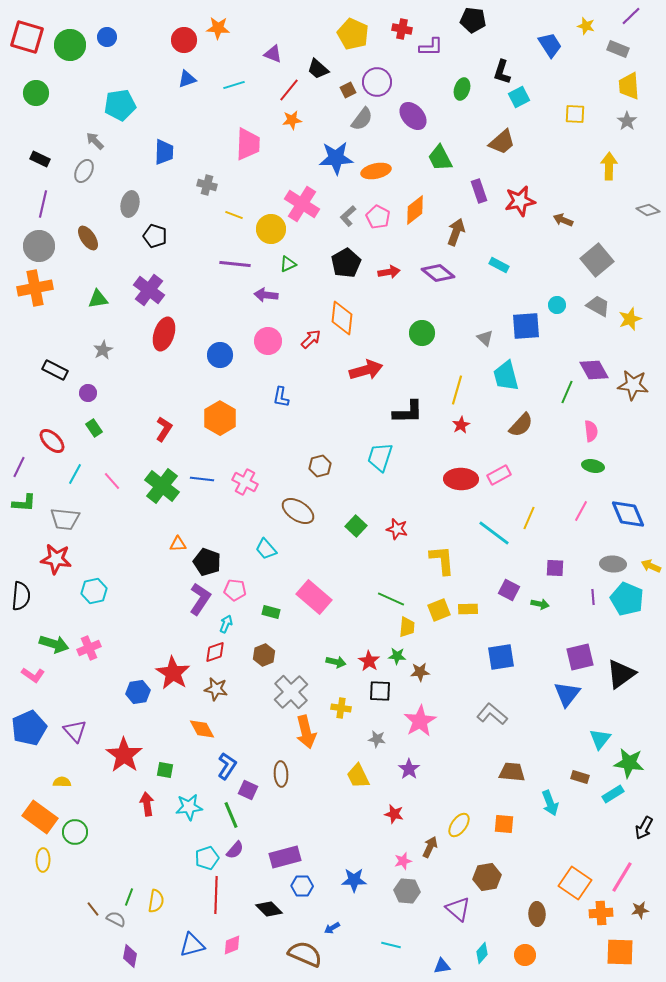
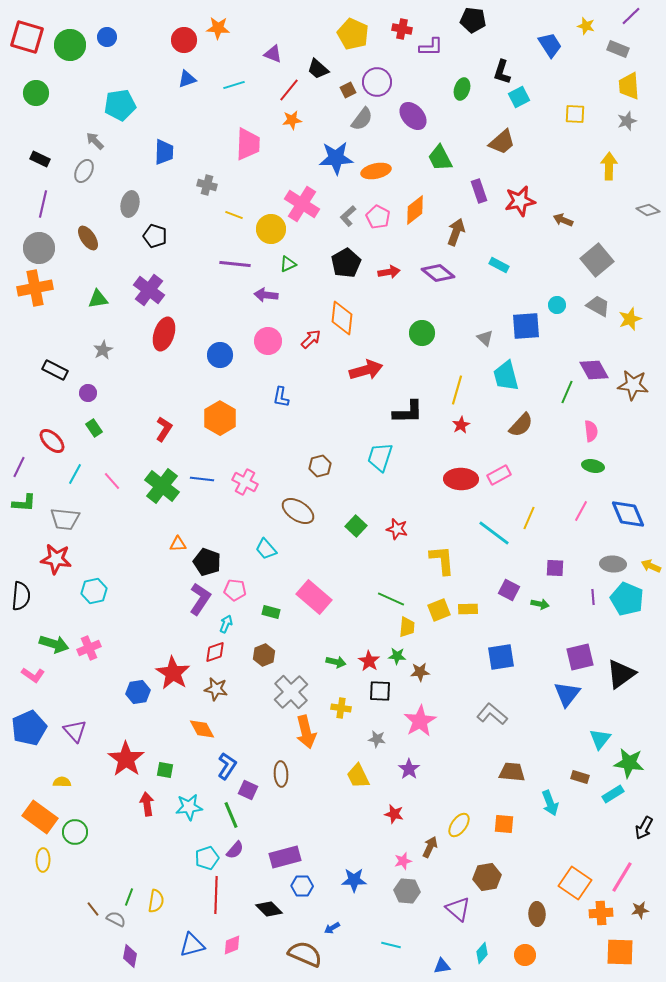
gray star at (627, 121): rotated 18 degrees clockwise
gray circle at (39, 246): moved 2 px down
red star at (124, 755): moved 2 px right, 4 px down
